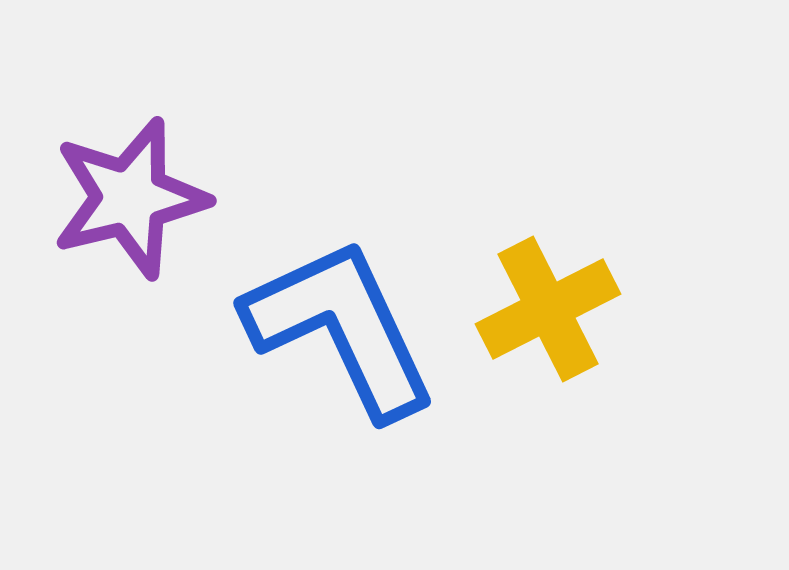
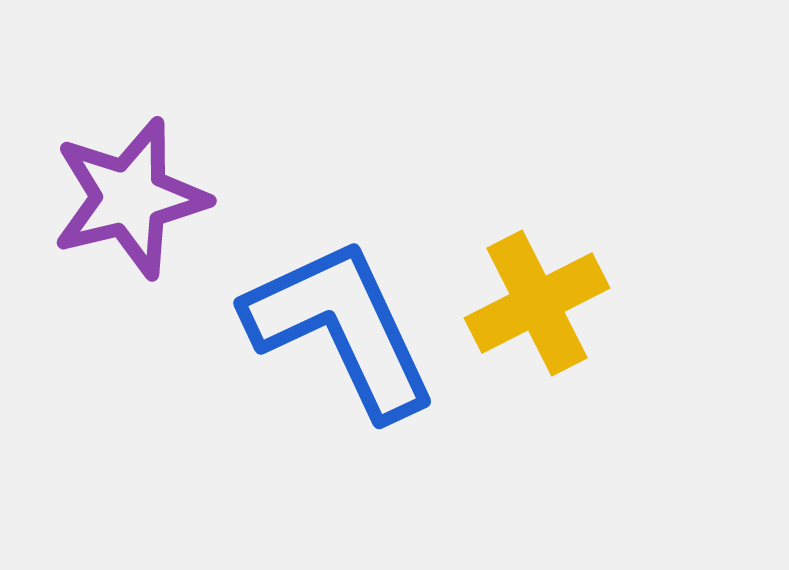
yellow cross: moved 11 px left, 6 px up
